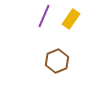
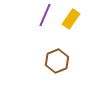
purple line: moved 1 px right, 1 px up
